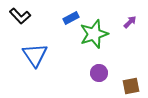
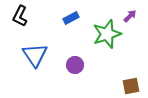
black L-shape: rotated 70 degrees clockwise
purple arrow: moved 6 px up
green star: moved 13 px right
purple circle: moved 24 px left, 8 px up
